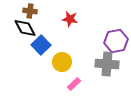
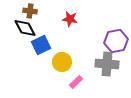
blue square: rotated 18 degrees clockwise
pink rectangle: moved 2 px right, 2 px up
